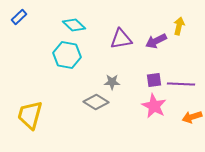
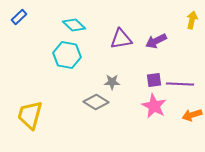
yellow arrow: moved 13 px right, 6 px up
purple line: moved 1 px left
orange arrow: moved 2 px up
